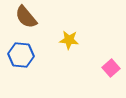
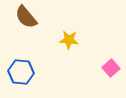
blue hexagon: moved 17 px down
